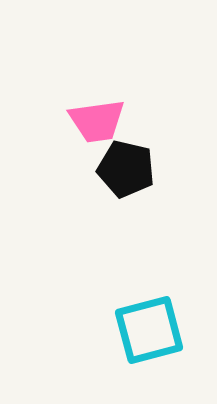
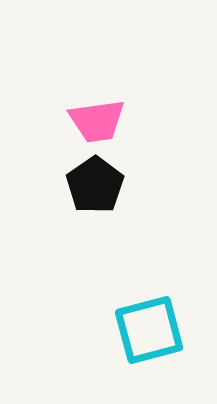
black pentagon: moved 31 px left, 16 px down; rotated 24 degrees clockwise
